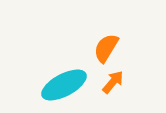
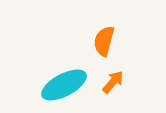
orange semicircle: moved 2 px left, 7 px up; rotated 16 degrees counterclockwise
